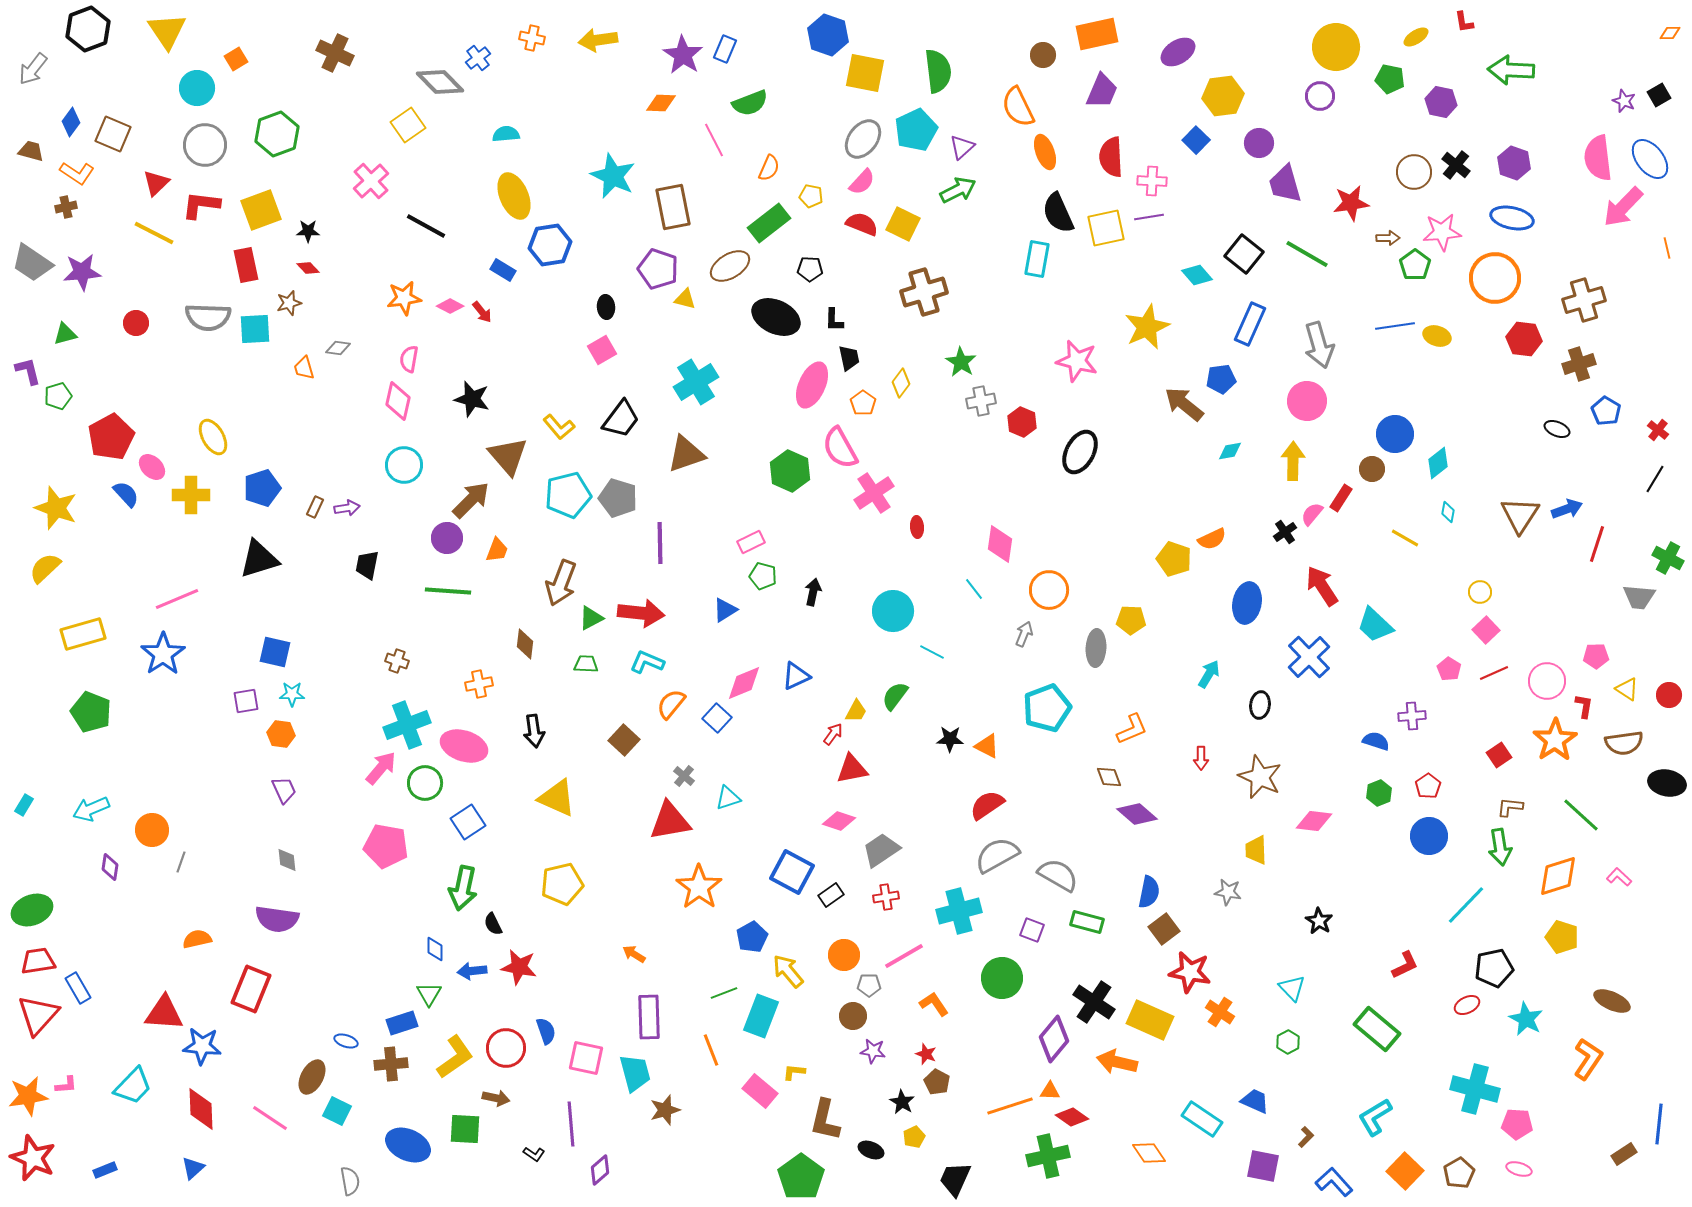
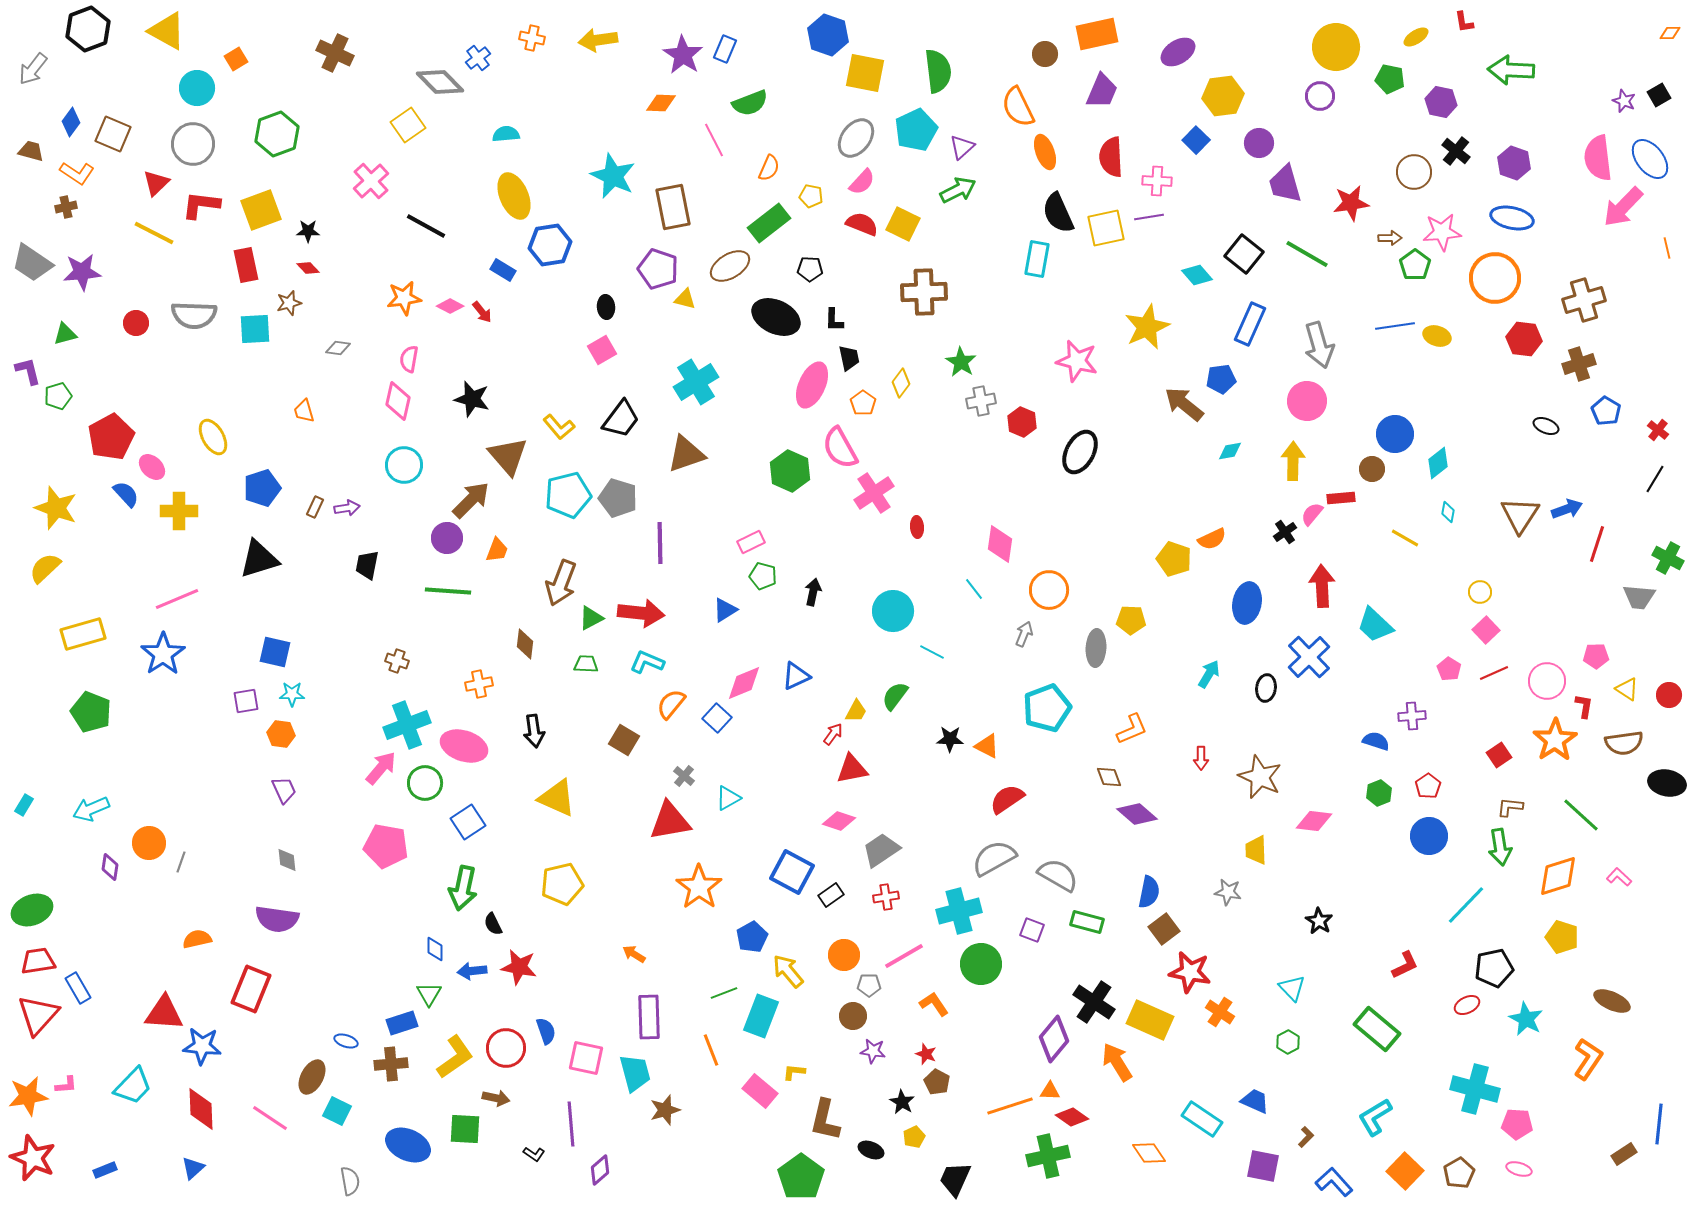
yellow triangle at (167, 31): rotated 27 degrees counterclockwise
brown circle at (1043, 55): moved 2 px right, 1 px up
gray ellipse at (863, 139): moved 7 px left, 1 px up
gray circle at (205, 145): moved 12 px left, 1 px up
black cross at (1456, 165): moved 14 px up
pink cross at (1152, 181): moved 5 px right
brown arrow at (1388, 238): moved 2 px right
brown cross at (924, 292): rotated 15 degrees clockwise
gray semicircle at (208, 317): moved 14 px left, 2 px up
orange trapezoid at (304, 368): moved 43 px down
black ellipse at (1557, 429): moved 11 px left, 3 px up
yellow cross at (191, 495): moved 12 px left, 16 px down
red rectangle at (1341, 498): rotated 52 degrees clockwise
red arrow at (1322, 586): rotated 30 degrees clockwise
black ellipse at (1260, 705): moved 6 px right, 17 px up
brown square at (624, 740): rotated 12 degrees counterclockwise
cyan triangle at (728, 798): rotated 12 degrees counterclockwise
red semicircle at (987, 805): moved 20 px right, 6 px up
orange circle at (152, 830): moved 3 px left, 13 px down
gray semicircle at (997, 855): moved 3 px left, 3 px down
green circle at (1002, 978): moved 21 px left, 14 px up
orange arrow at (1117, 1062): rotated 45 degrees clockwise
